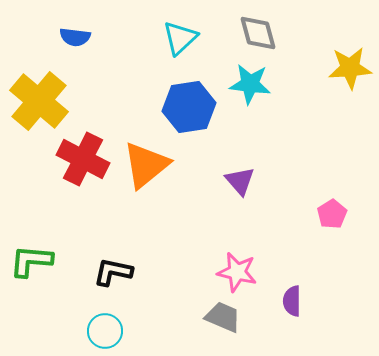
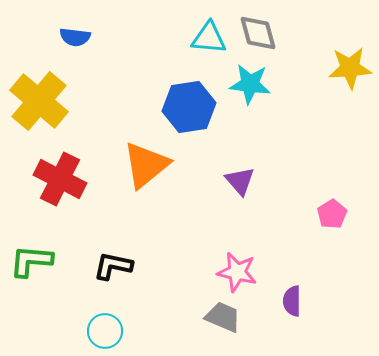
cyan triangle: moved 29 px right; rotated 48 degrees clockwise
red cross: moved 23 px left, 20 px down
black L-shape: moved 6 px up
